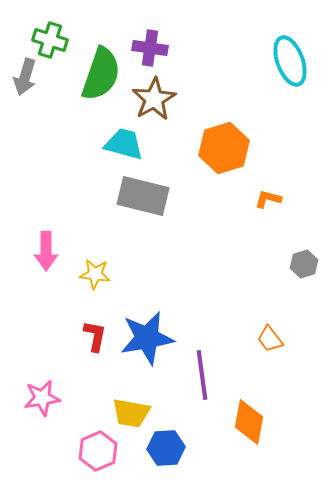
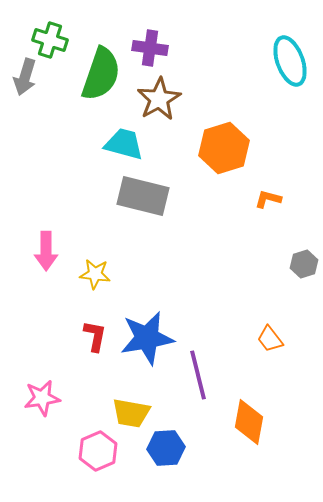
brown star: moved 5 px right
purple line: moved 4 px left; rotated 6 degrees counterclockwise
